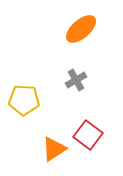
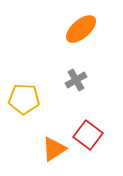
yellow pentagon: moved 1 px up
